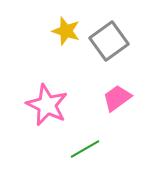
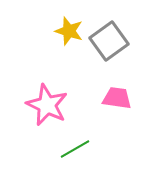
yellow star: moved 3 px right
pink trapezoid: rotated 44 degrees clockwise
green line: moved 10 px left
